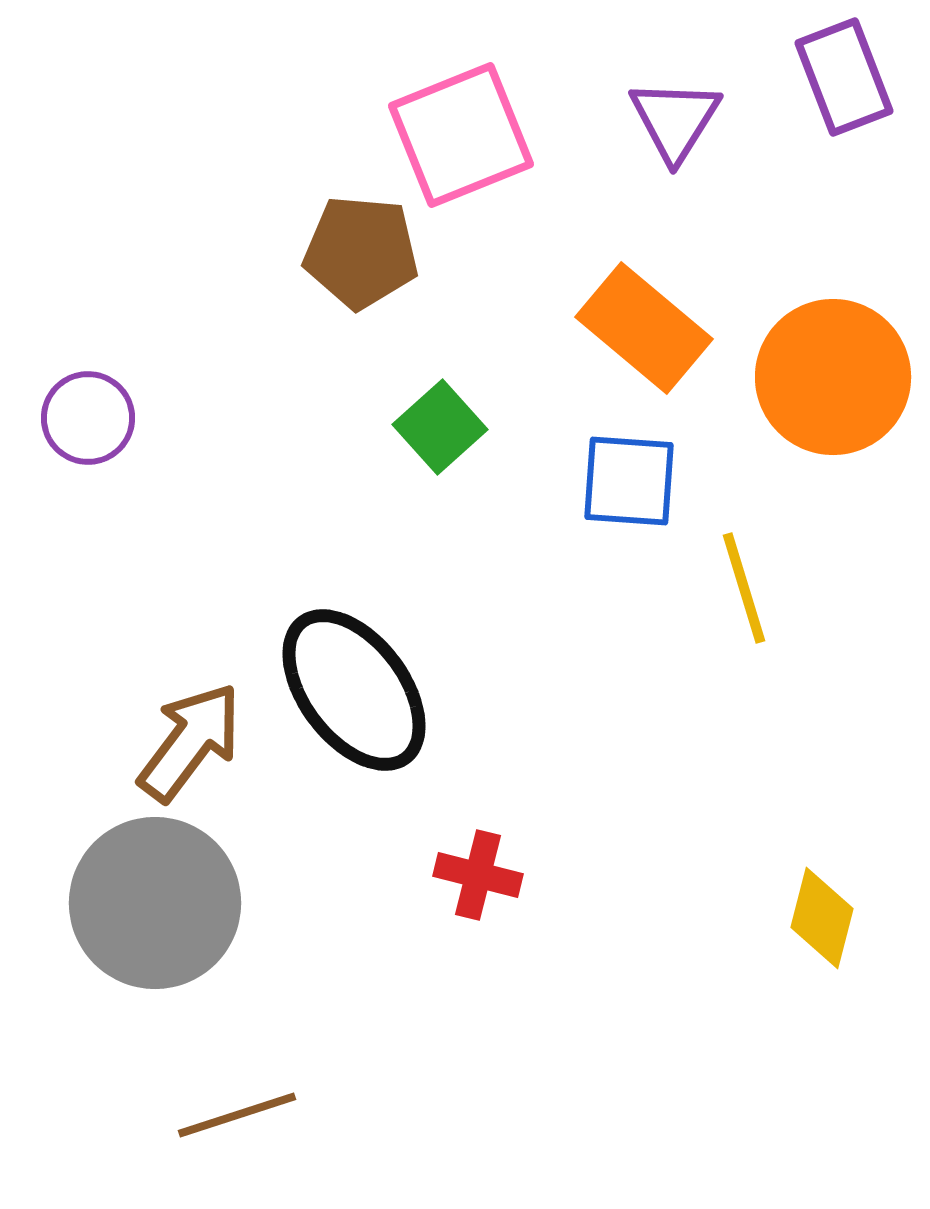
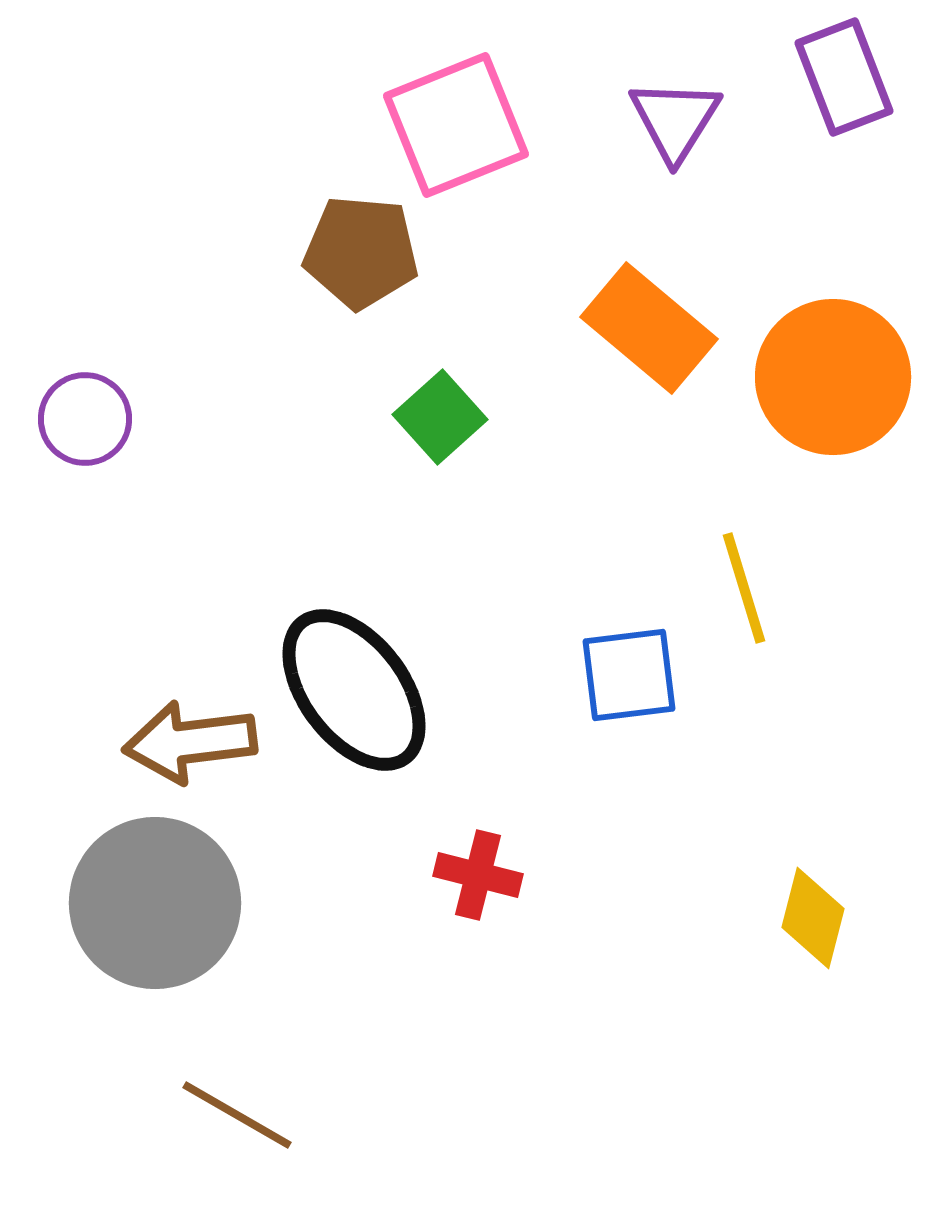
pink square: moved 5 px left, 10 px up
orange rectangle: moved 5 px right
purple circle: moved 3 px left, 1 px down
green square: moved 10 px up
blue square: moved 194 px down; rotated 11 degrees counterclockwise
brown arrow: rotated 134 degrees counterclockwise
yellow diamond: moved 9 px left
brown line: rotated 48 degrees clockwise
